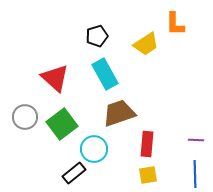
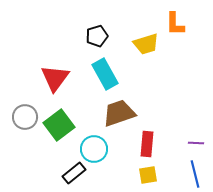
yellow trapezoid: rotated 16 degrees clockwise
red triangle: rotated 24 degrees clockwise
green square: moved 3 px left, 1 px down
purple line: moved 3 px down
blue line: rotated 12 degrees counterclockwise
